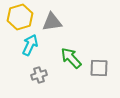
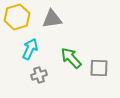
yellow hexagon: moved 3 px left
gray triangle: moved 3 px up
cyan arrow: moved 4 px down
